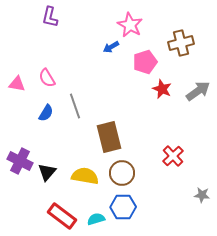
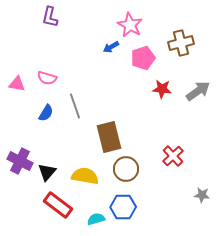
pink pentagon: moved 2 px left, 4 px up
pink semicircle: rotated 42 degrees counterclockwise
red star: rotated 18 degrees counterclockwise
brown circle: moved 4 px right, 4 px up
red rectangle: moved 4 px left, 11 px up
